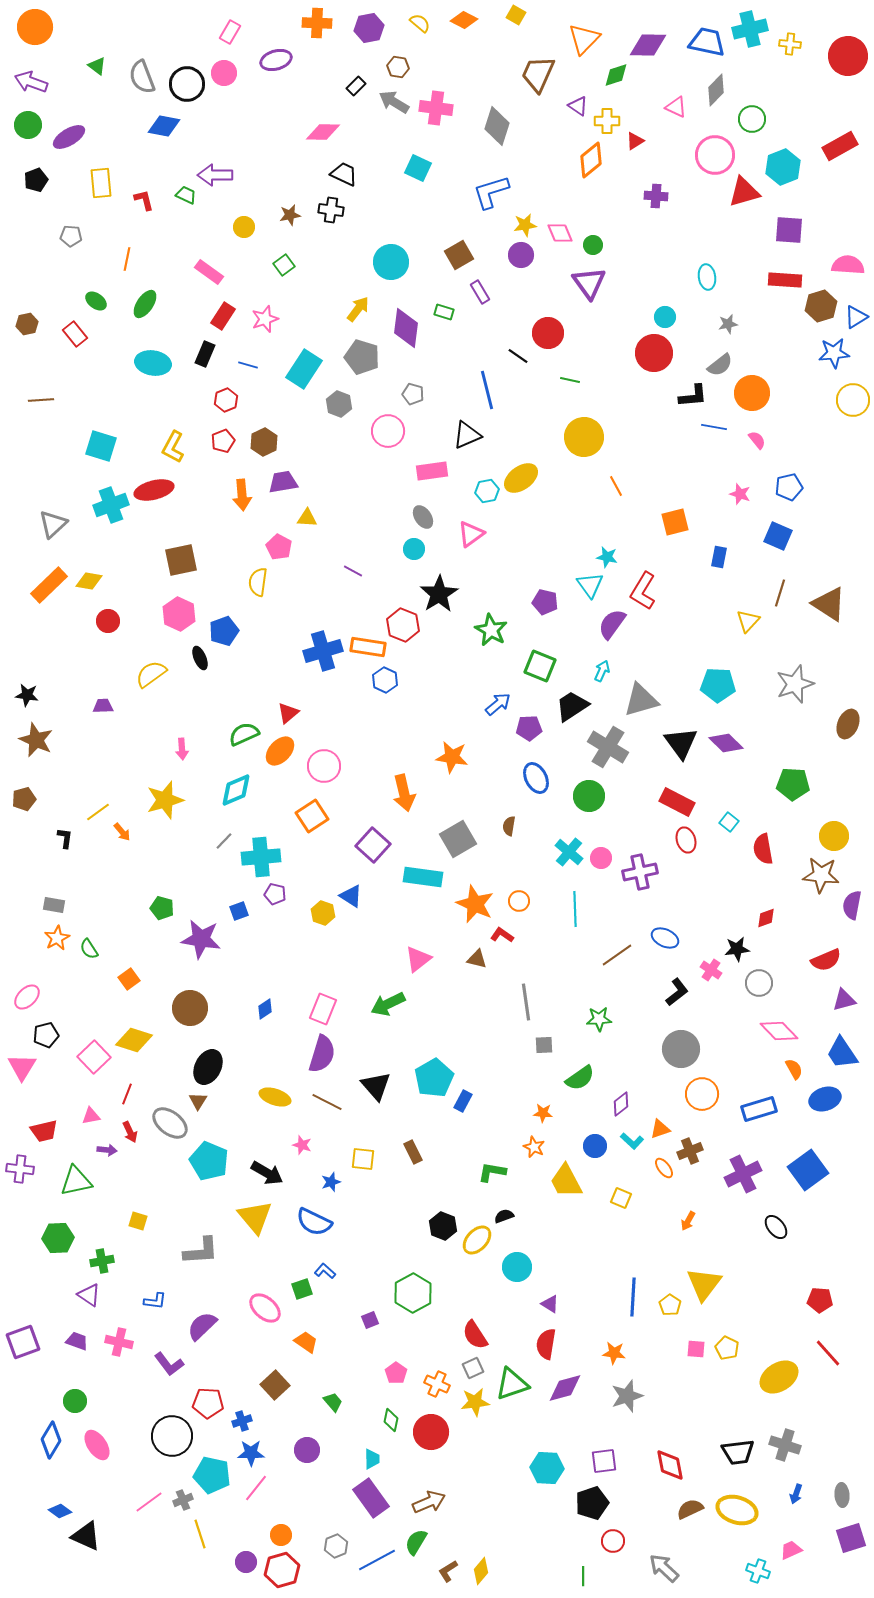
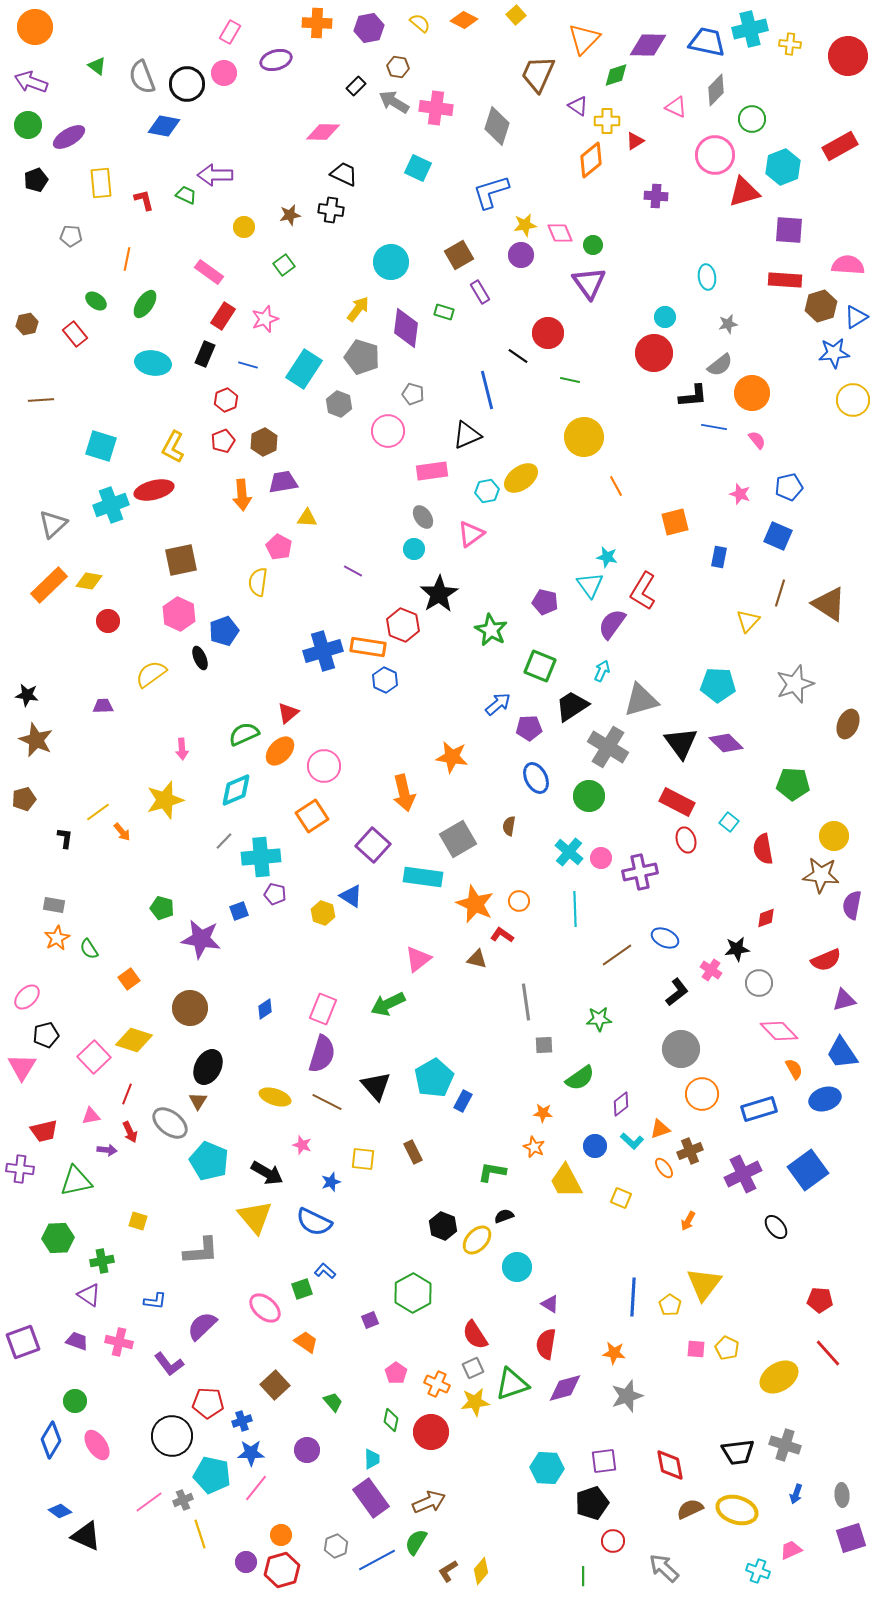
yellow square at (516, 15): rotated 18 degrees clockwise
